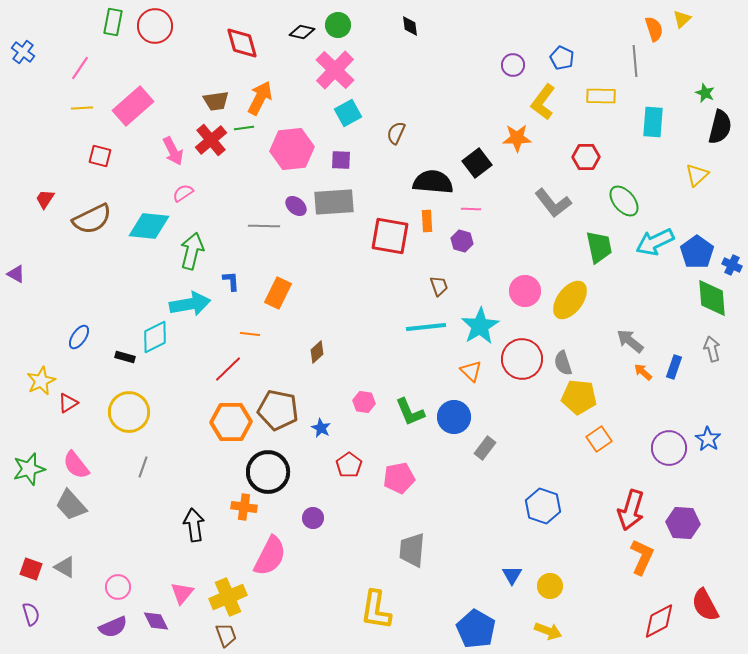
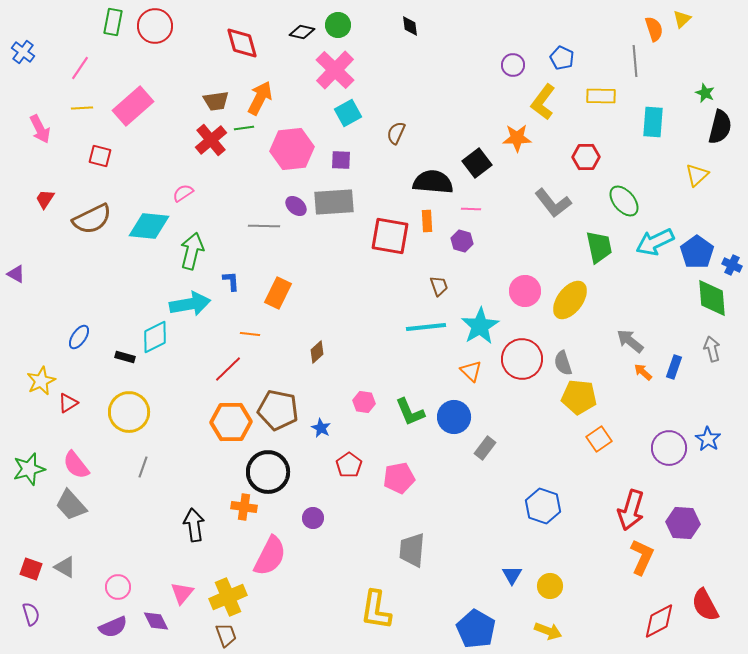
pink arrow at (173, 151): moved 133 px left, 22 px up
